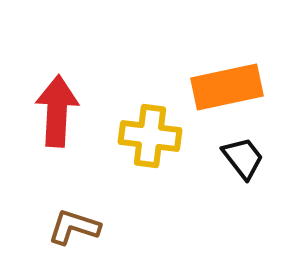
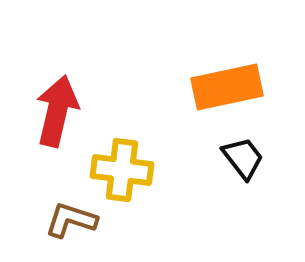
red arrow: rotated 10 degrees clockwise
yellow cross: moved 28 px left, 34 px down
brown L-shape: moved 3 px left, 7 px up
